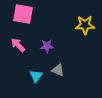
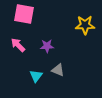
pink square: moved 1 px right
